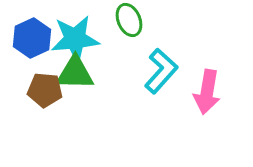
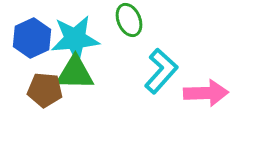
pink arrow: moved 1 px left, 1 px down; rotated 102 degrees counterclockwise
